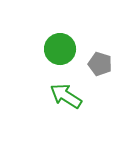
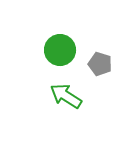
green circle: moved 1 px down
